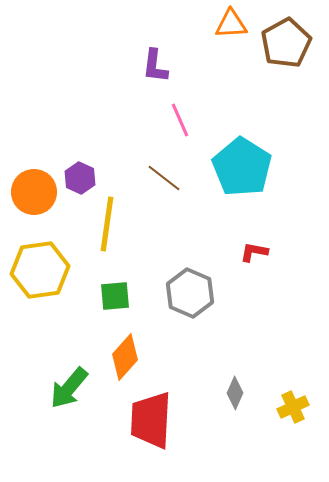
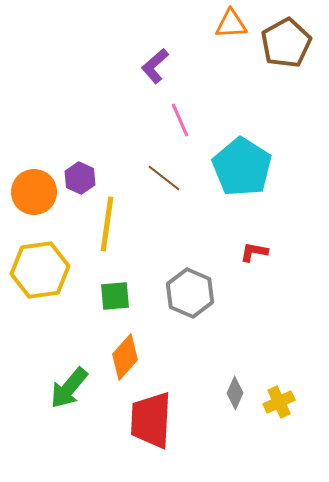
purple L-shape: rotated 42 degrees clockwise
yellow cross: moved 14 px left, 5 px up
